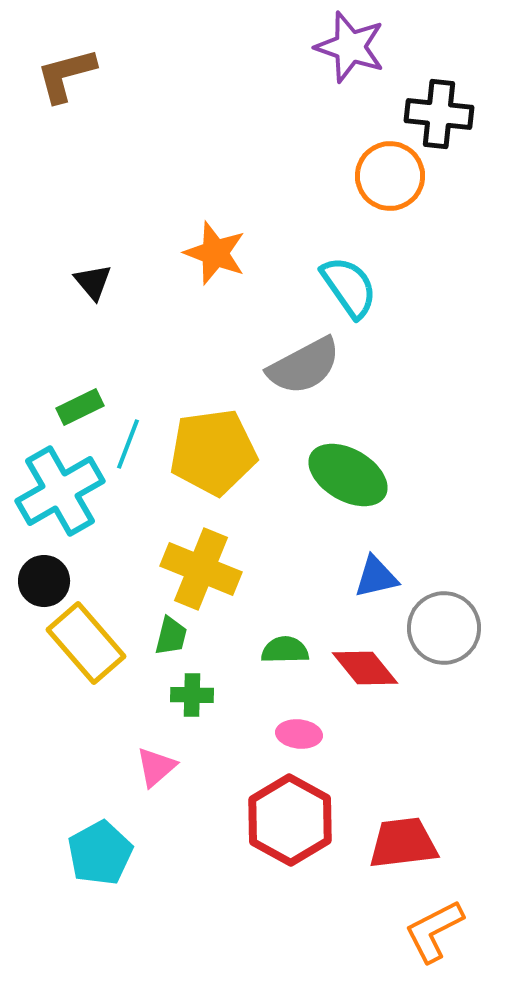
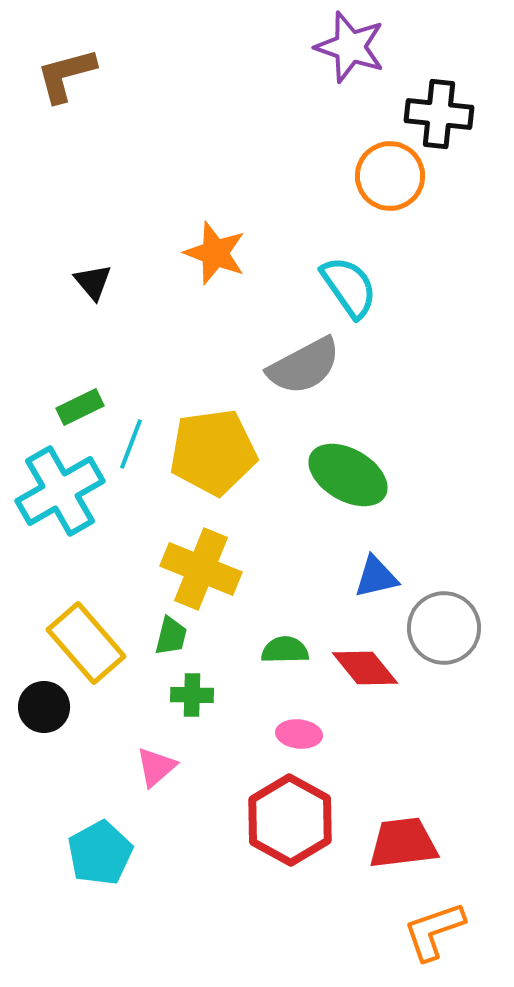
cyan line: moved 3 px right
black circle: moved 126 px down
orange L-shape: rotated 8 degrees clockwise
